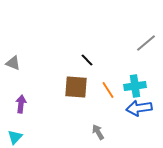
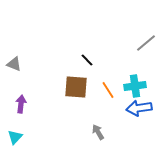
gray triangle: moved 1 px right, 1 px down
